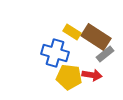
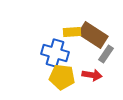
yellow rectangle: rotated 36 degrees counterclockwise
brown rectangle: moved 3 px left, 2 px up
gray rectangle: moved 1 px right; rotated 18 degrees counterclockwise
yellow pentagon: moved 7 px left
